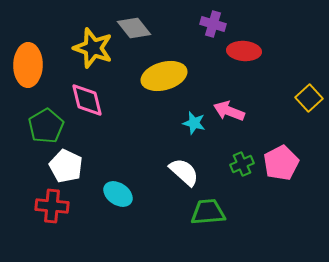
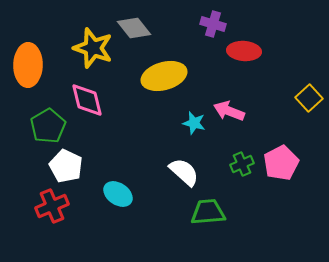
green pentagon: moved 2 px right
red cross: rotated 28 degrees counterclockwise
